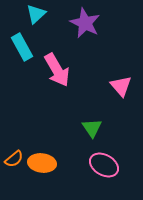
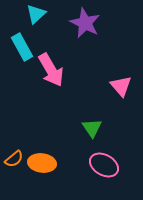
pink arrow: moved 6 px left
